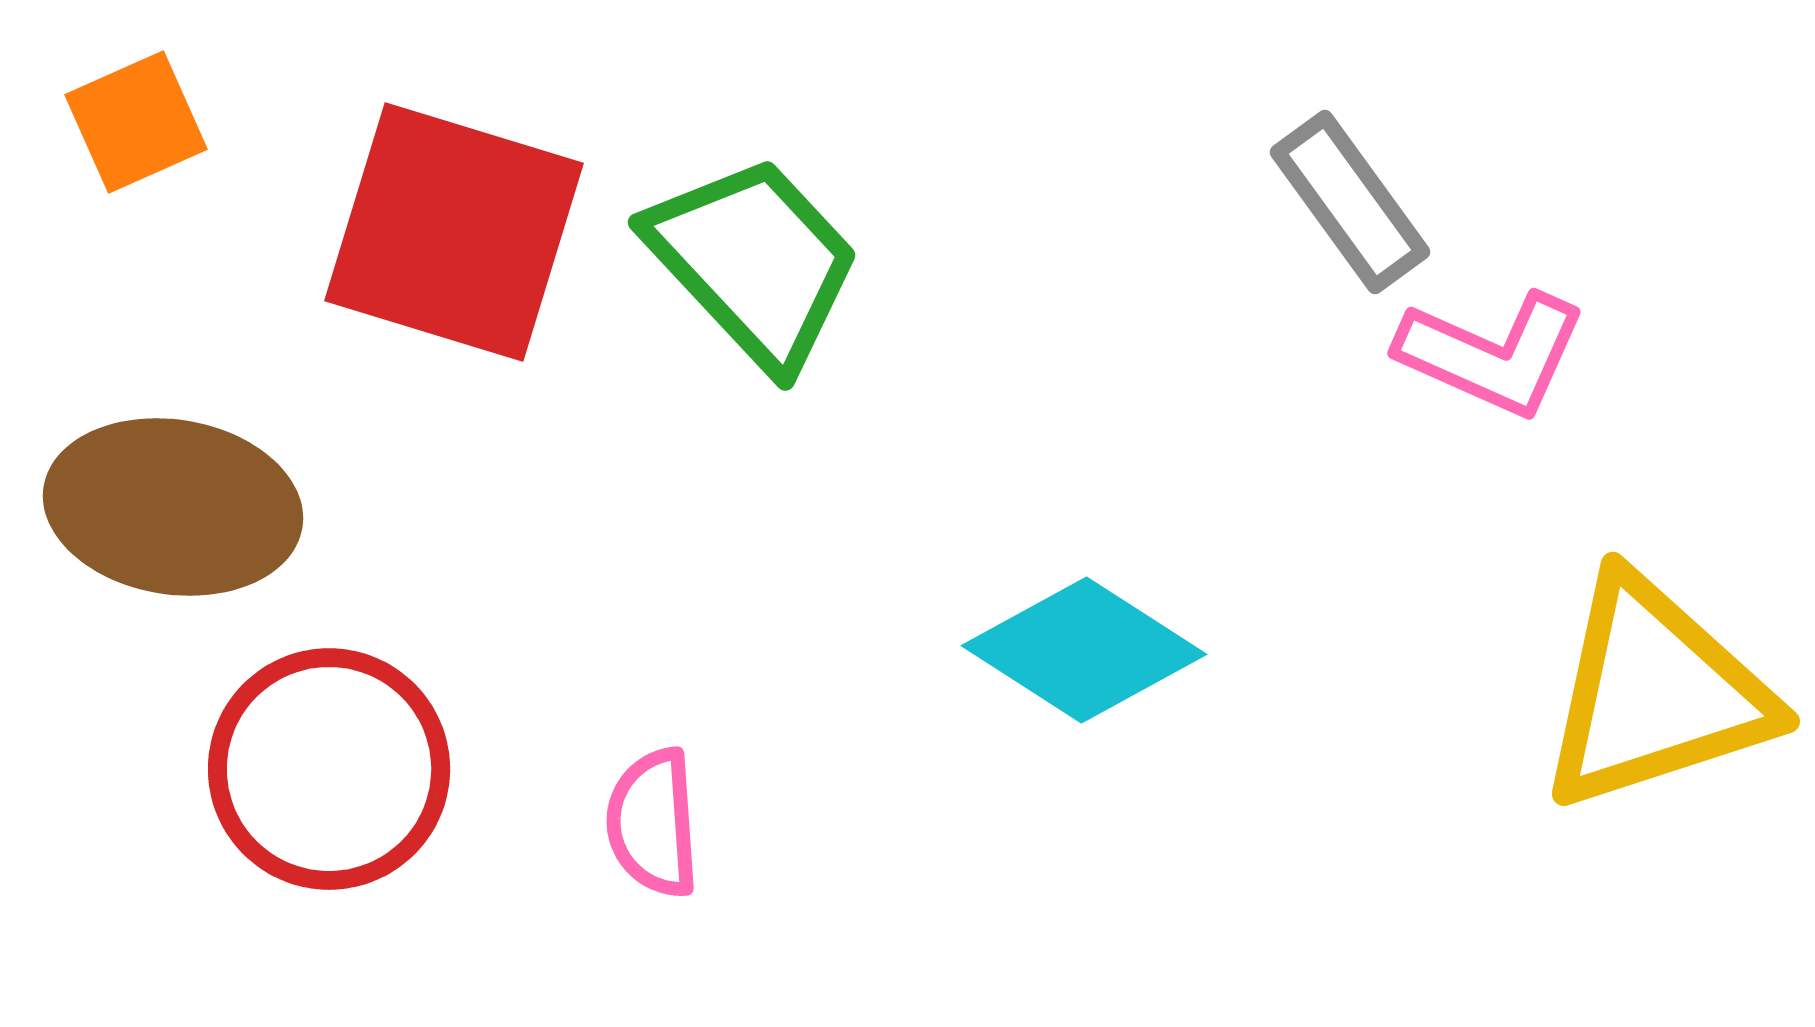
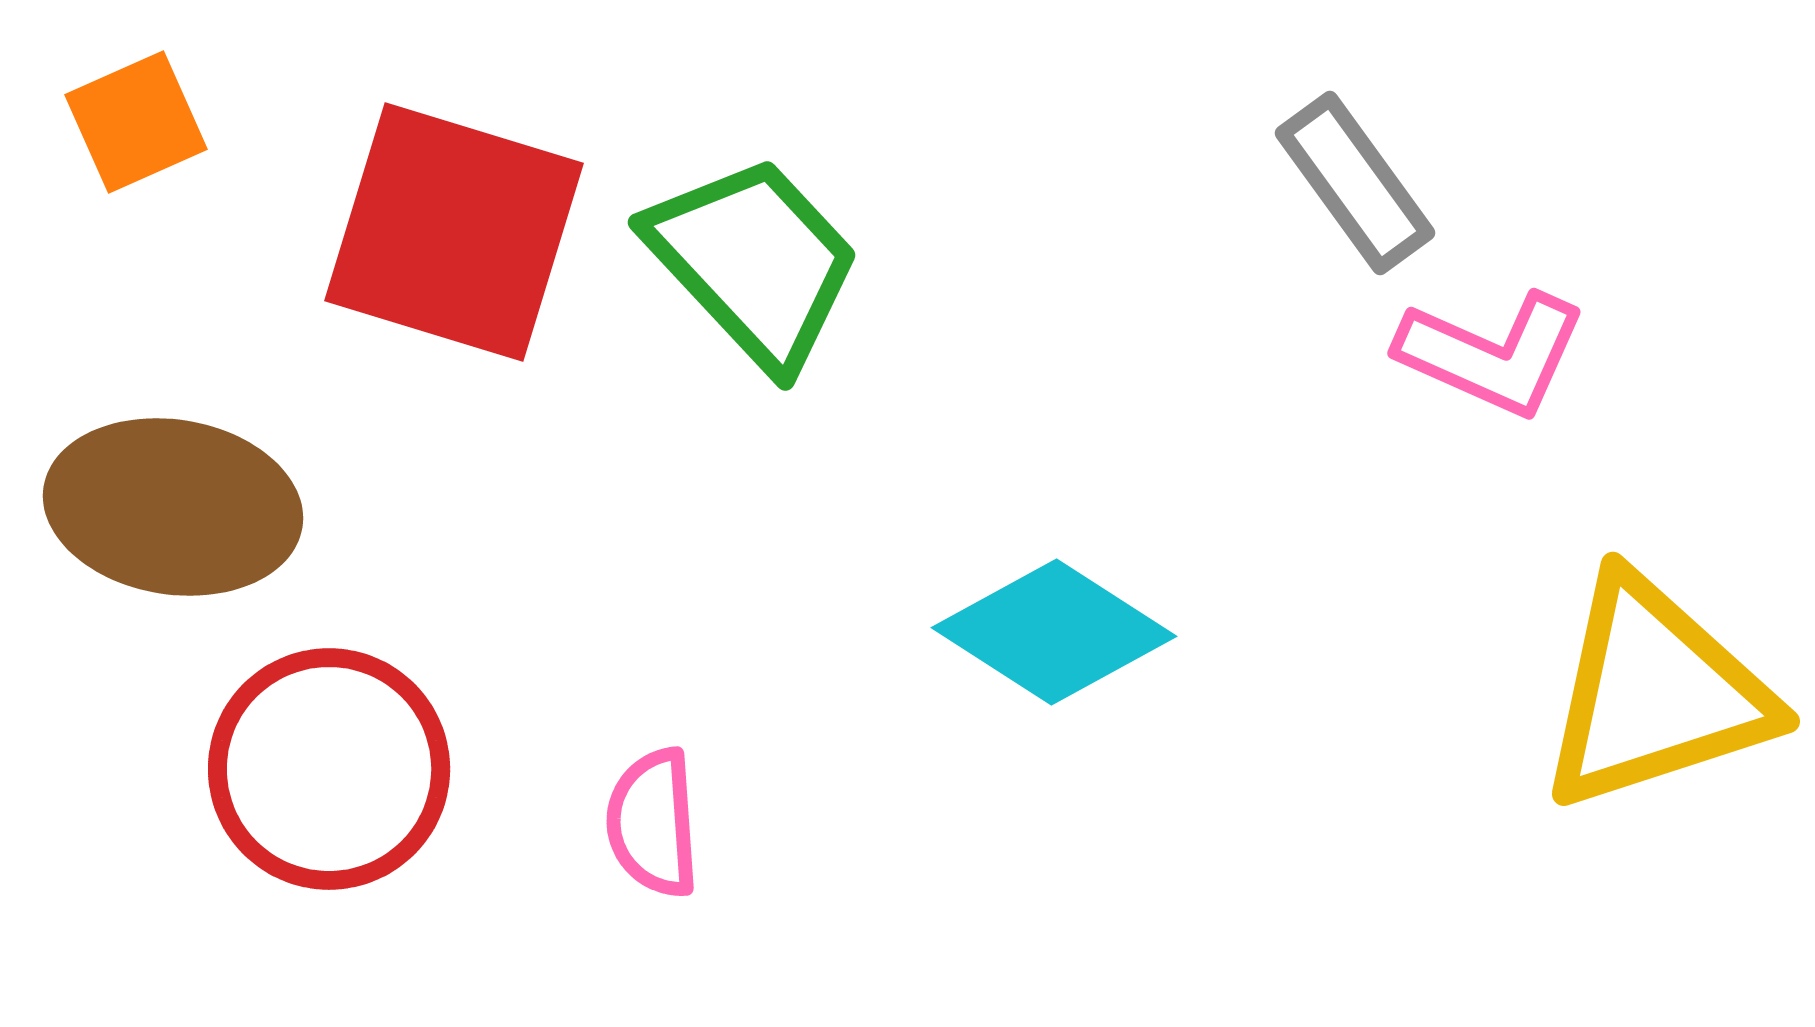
gray rectangle: moved 5 px right, 19 px up
cyan diamond: moved 30 px left, 18 px up
